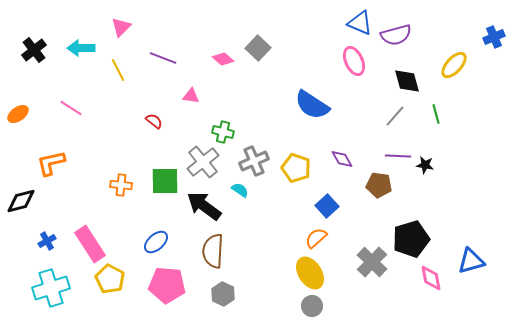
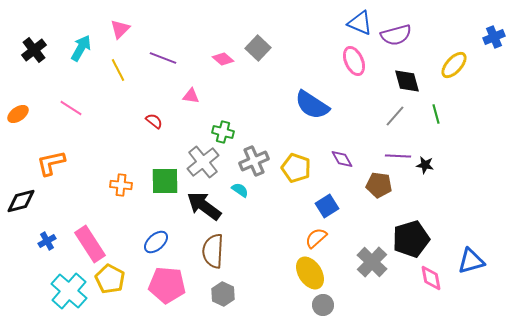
pink triangle at (121, 27): moved 1 px left, 2 px down
cyan arrow at (81, 48): rotated 120 degrees clockwise
blue square at (327, 206): rotated 10 degrees clockwise
cyan cross at (51, 288): moved 18 px right, 3 px down; rotated 30 degrees counterclockwise
gray circle at (312, 306): moved 11 px right, 1 px up
